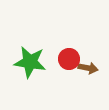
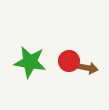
red circle: moved 2 px down
